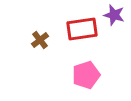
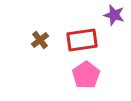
red rectangle: moved 11 px down
pink pentagon: rotated 16 degrees counterclockwise
